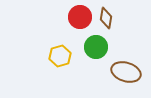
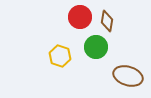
brown diamond: moved 1 px right, 3 px down
yellow hexagon: rotated 25 degrees counterclockwise
brown ellipse: moved 2 px right, 4 px down
